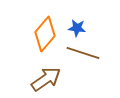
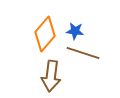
blue star: moved 2 px left, 3 px down
brown arrow: moved 5 px right, 3 px up; rotated 132 degrees clockwise
